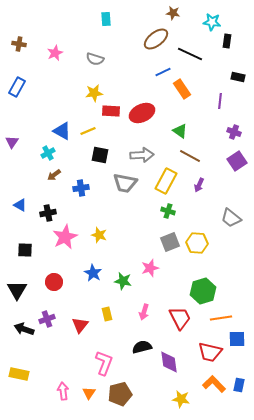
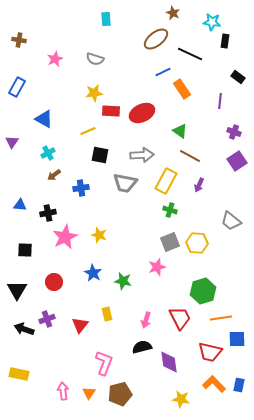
brown star at (173, 13): rotated 16 degrees clockwise
black rectangle at (227, 41): moved 2 px left
brown cross at (19, 44): moved 4 px up
pink star at (55, 53): moved 6 px down
black rectangle at (238, 77): rotated 24 degrees clockwise
blue triangle at (62, 131): moved 18 px left, 12 px up
blue triangle at (20, 205): rotated 24 degrees counterclockwise
green cross at (168, 211): moved 2 px right, 1 px up
gray trapezoid at (231, 218): moved 3 px down
pink star at (150, 268): moved 7 px right, 1 px up
pink arrow at (144, 312): moved 2 px right, 8 px down
